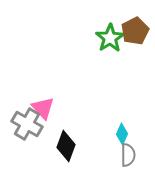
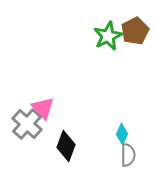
green star: moved 2 px left, 2 px up; rotated 8 degrees clockwise
gray cross: rotated 12 degrees clockwise
